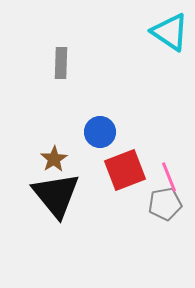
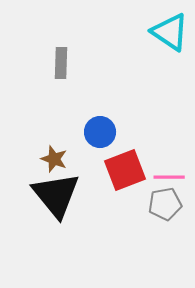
brown star: rotated 20 degrees counterclockwise
pink line: rotated 68 degrees counterclockwise
